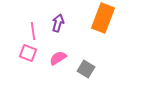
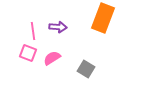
purple arrow: moved 4 px down; rotated 78 degrees clockwise
pink semicircle: moved 6 px left
